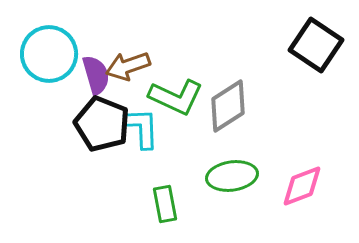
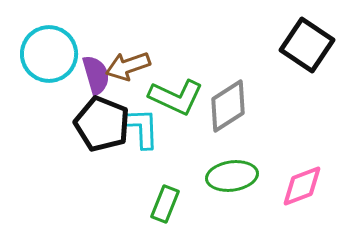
black square: moved 9 px left
green rectangle: rotated 33 degrees clockwise
